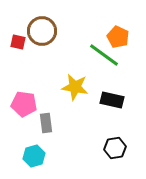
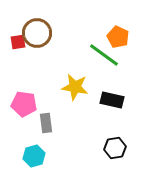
brown circle: moved 5 px left, 2 px down
red square: rotated 21 degrees counterclockwise
